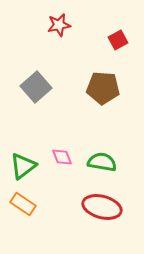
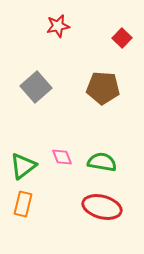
red star: moved 1 px left, 1 px down
red square: moved 4 px right, 2 px up; rotated 18 degrees counterclockwise
orange rectangle: rotated 70 degrees clockwise
